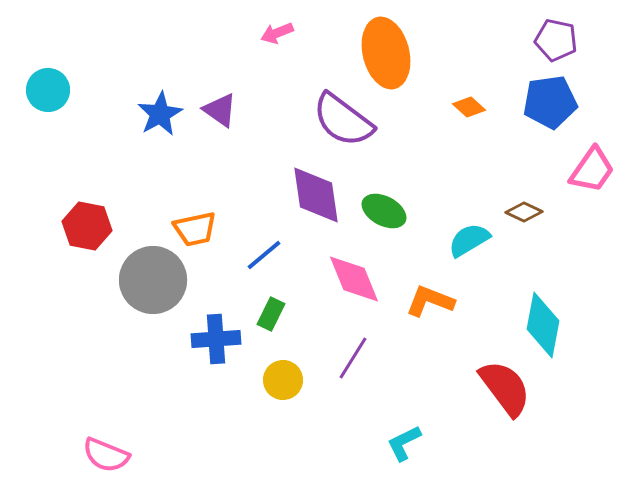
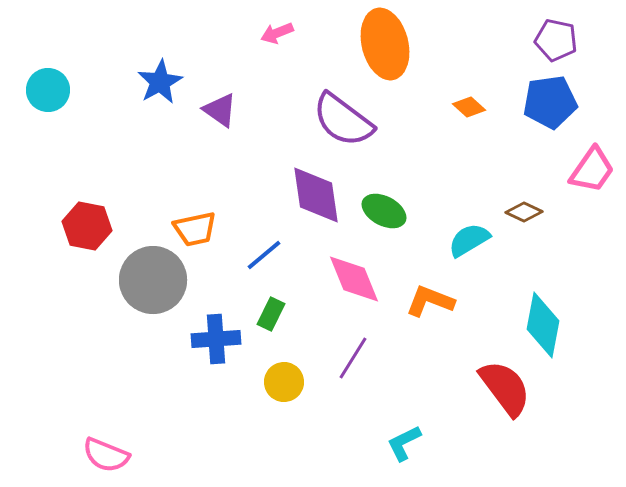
orange ellipse: moved 1 px left, 9 px up
blue star: moved 32 px up
yellow circle: moved 1 px right, 2 px down
